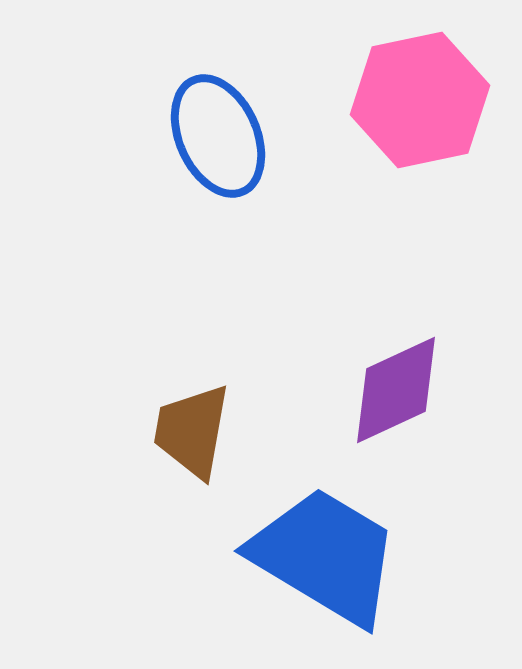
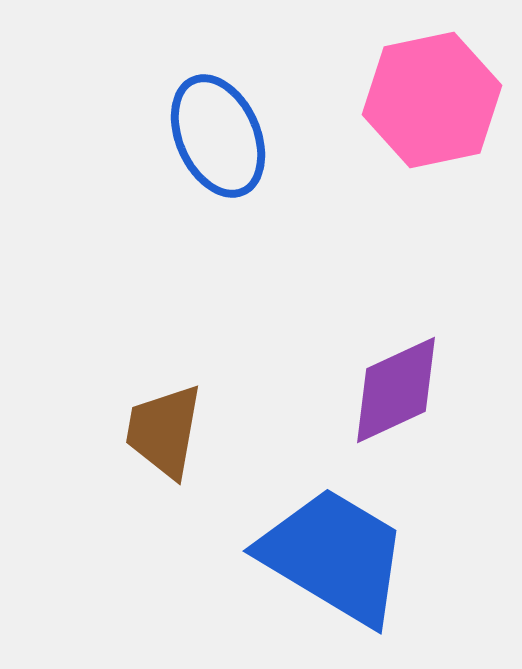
pink hexagon: moved 12 px right
brown trapezoid: moved 28 px left
blue trapezoid: moved 9 px right
